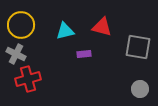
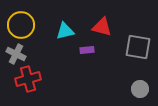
purple rectangle: moved 3 px right, 4 px up
